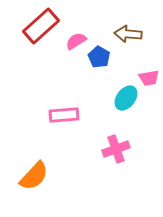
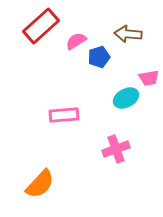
blue pentagon: rotated 25 degrees clockwise
cyan ellipse: rotated 25 degrees clockwise
orange semicircle: moved 6 px right, 8 px down
